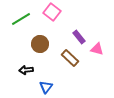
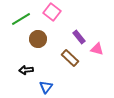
brown circle: moved 2 px left, 5 px up
